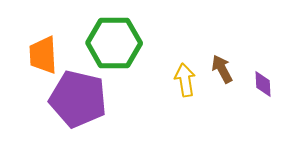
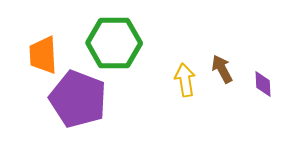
purple pentagon: rotated 8 degrees clockwise
